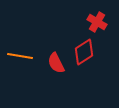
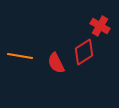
red cross: moved 3 px right, 4 px down
